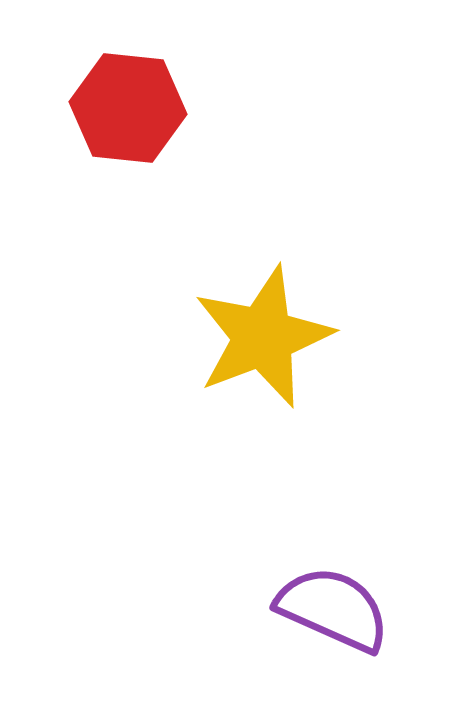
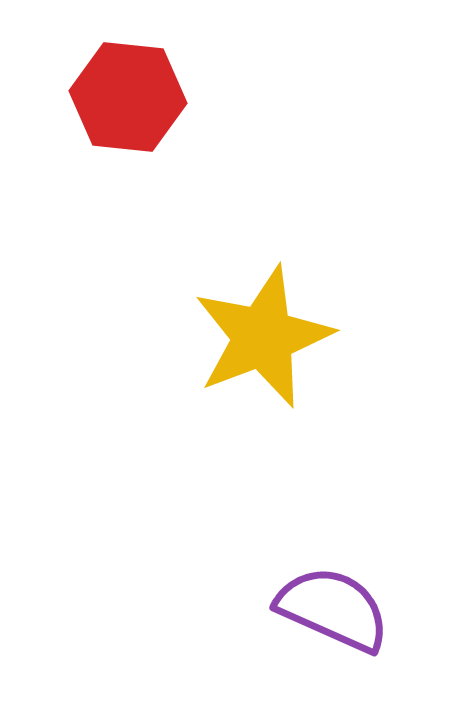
red hexagon: moved 11 px up
